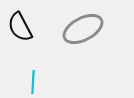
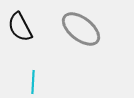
gray ellipse: moved 2 px left; rotated 66 degrees clockwise
